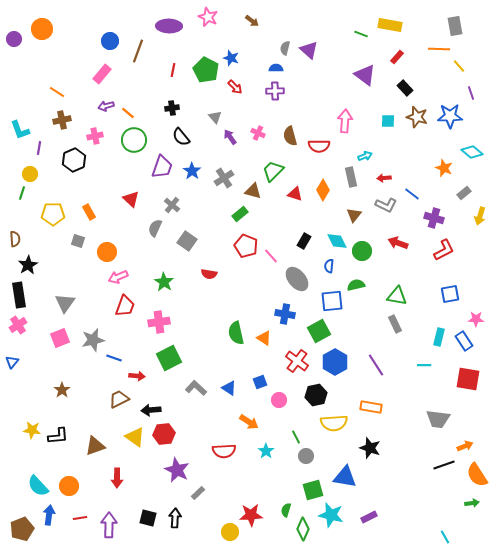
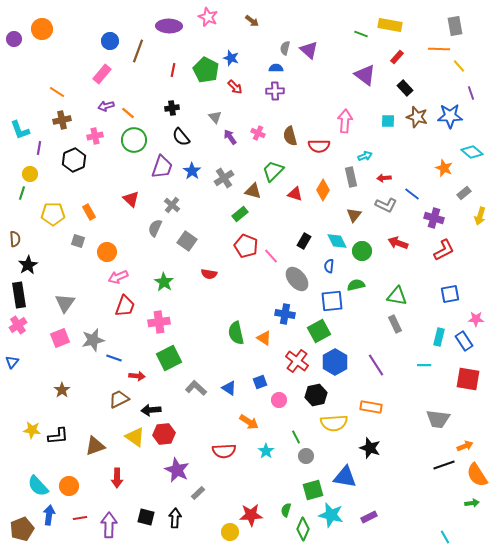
black square at (148, 518): moved 2 px left, 1 px up
